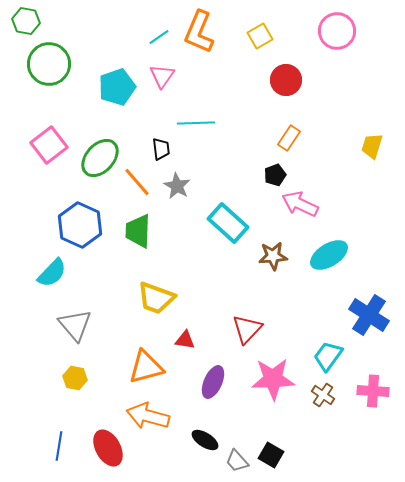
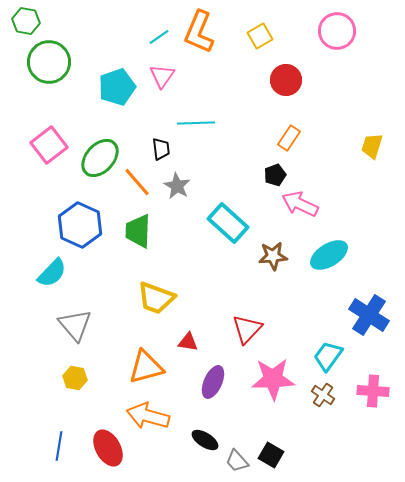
green circle at (49, 64): moved 2 px up
red triangle at (185, 340): moved 3 px right, 2 px down
